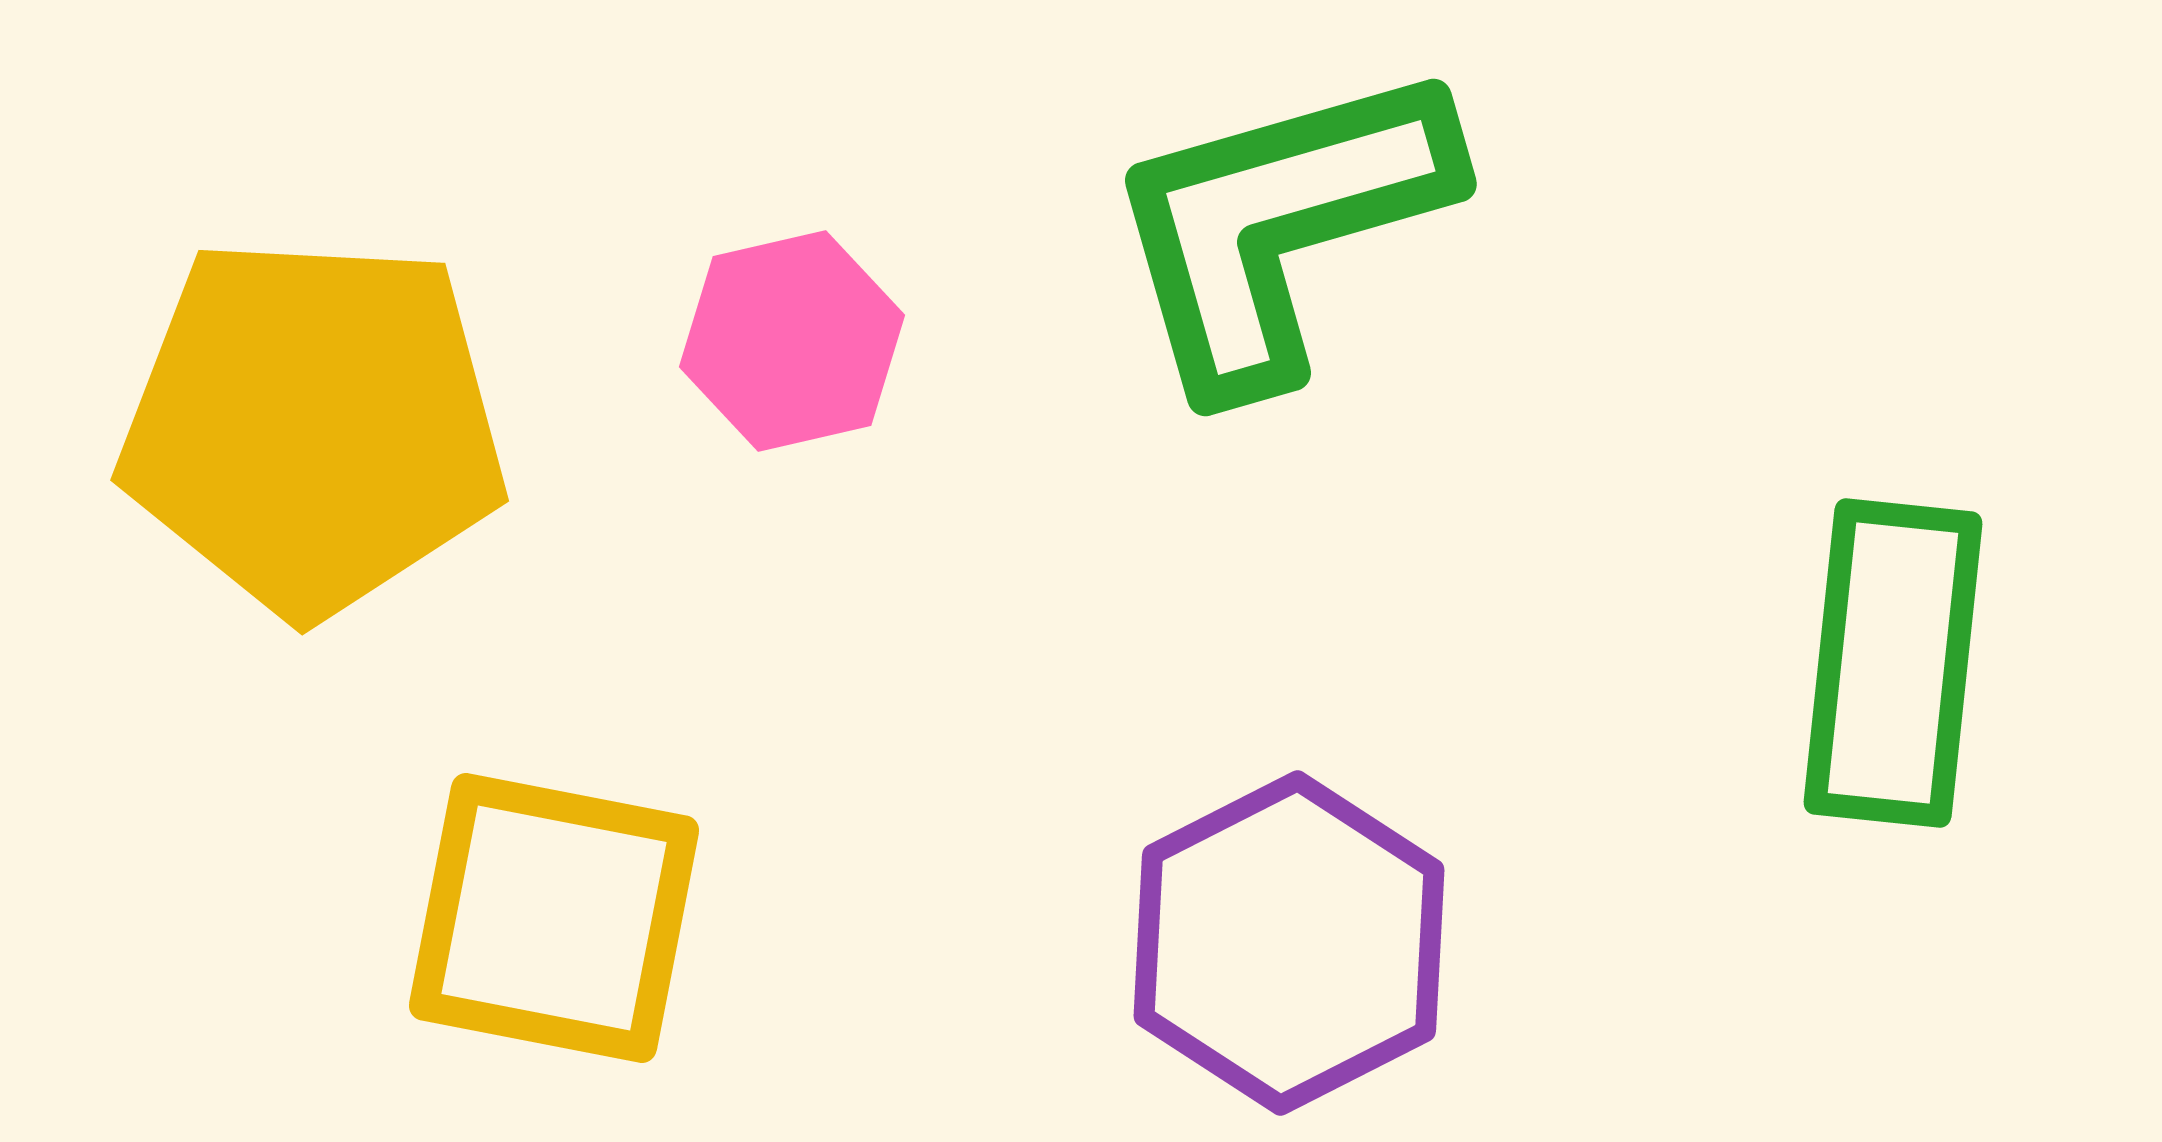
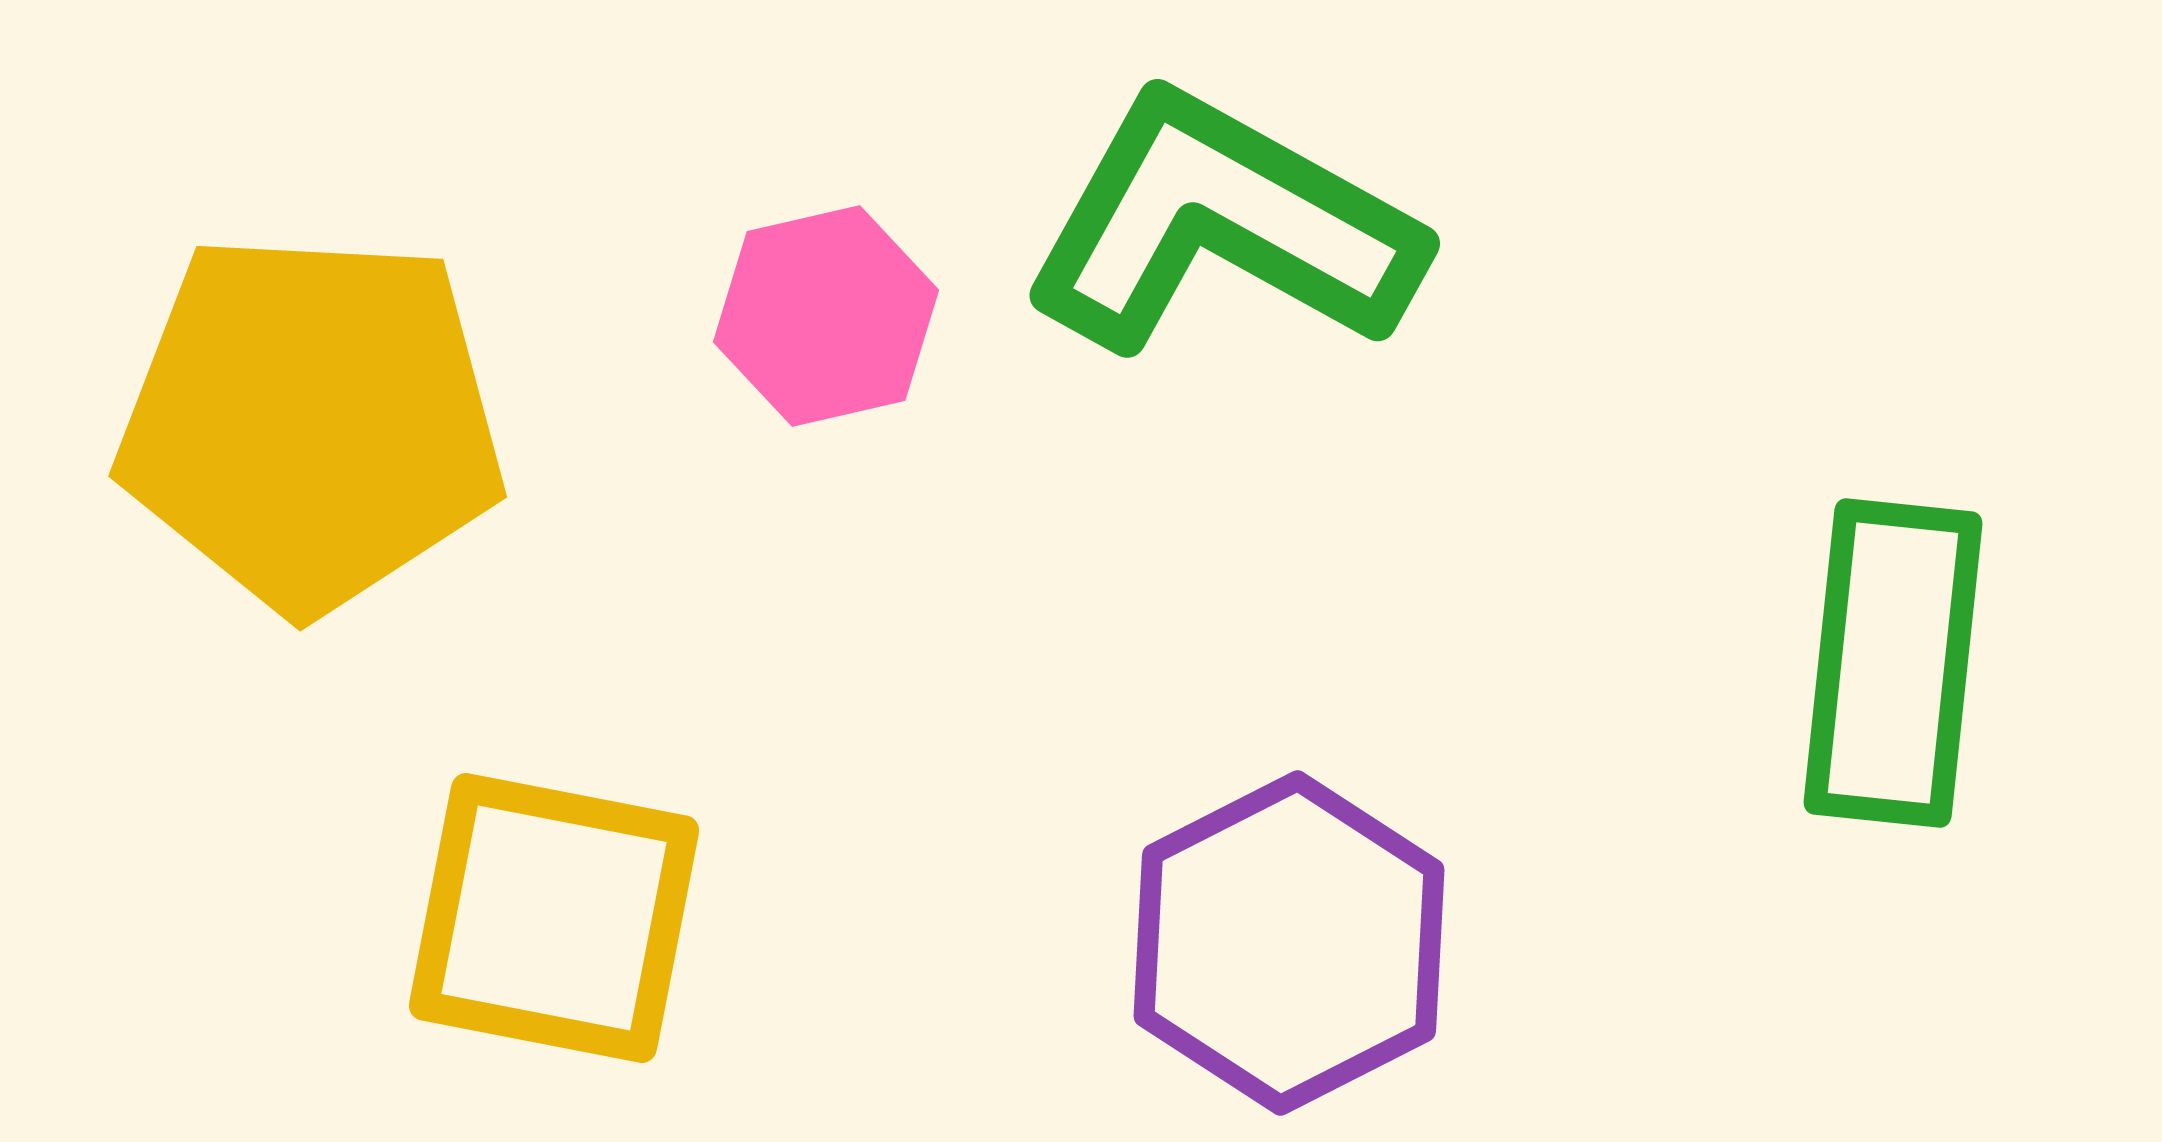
green L-shape: moved 57 px left; rotated 45 degrees clockwise
pink hexagon: moved 34 px right, 25 px up
yellow pentagon: moved 2 px left, 4 px up
